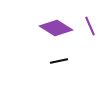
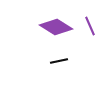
purple diamond: moved 1 px up
